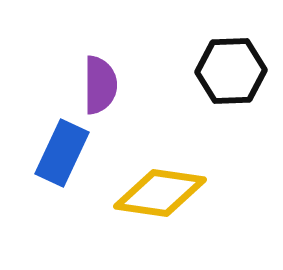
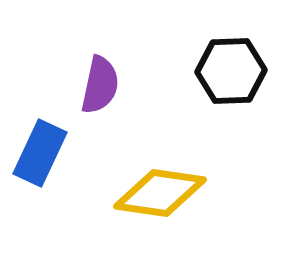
purple semicircle: rotated 12 degrees clockwise
blue rectangle: moved 22 px left
